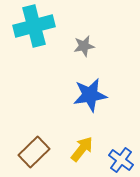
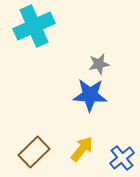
cyan cross: rotated 9 degrees counterclockwise
gray star: moved 15 px right, 18 px down
blue star: rotated 12 degrees clockwise
blue cross: moved 1 px right, 2 px up; rotated 15 degrees clockwise
